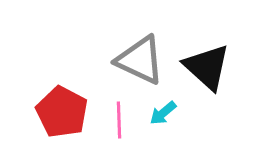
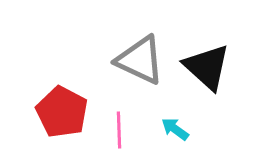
cyan arrow: moved 12 px right, 16 px down; rotated 76 degrees clockwise
pink line: moved 10 px down
